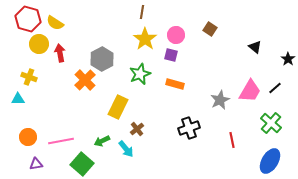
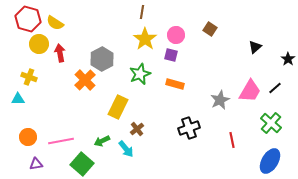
black triangle: rotated 40 degrees clockwise
